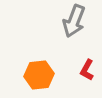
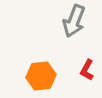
orange hexagon: moved 2 px right, 1 px down
